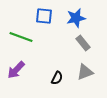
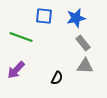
gray triangle: moved 6 px up; rotated 24 degrees clockwise
